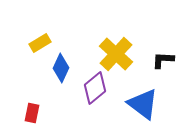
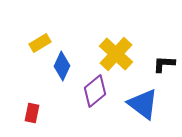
black L-shape: moved 1 px right, 4 px down
blue diamond: moved 1 px right, 2 px up
purple diamond: moved 3 px down
